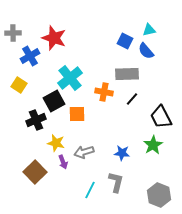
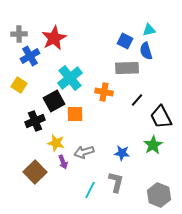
gray cross: moved 6 px right, 1 px down
red star: rotated 25 degrees clockwise
blue semicircle: rotated 24 degrees clockwise
gray rectangle: moved 6 px up
black line: moved 5 px right, 1 px down
orange square: moved 2 px left
black cross: moved 1 px left, 1 px down
